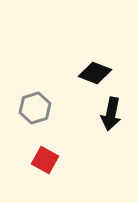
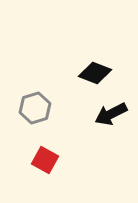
black arrow: rotated 52 degrees clockwise
